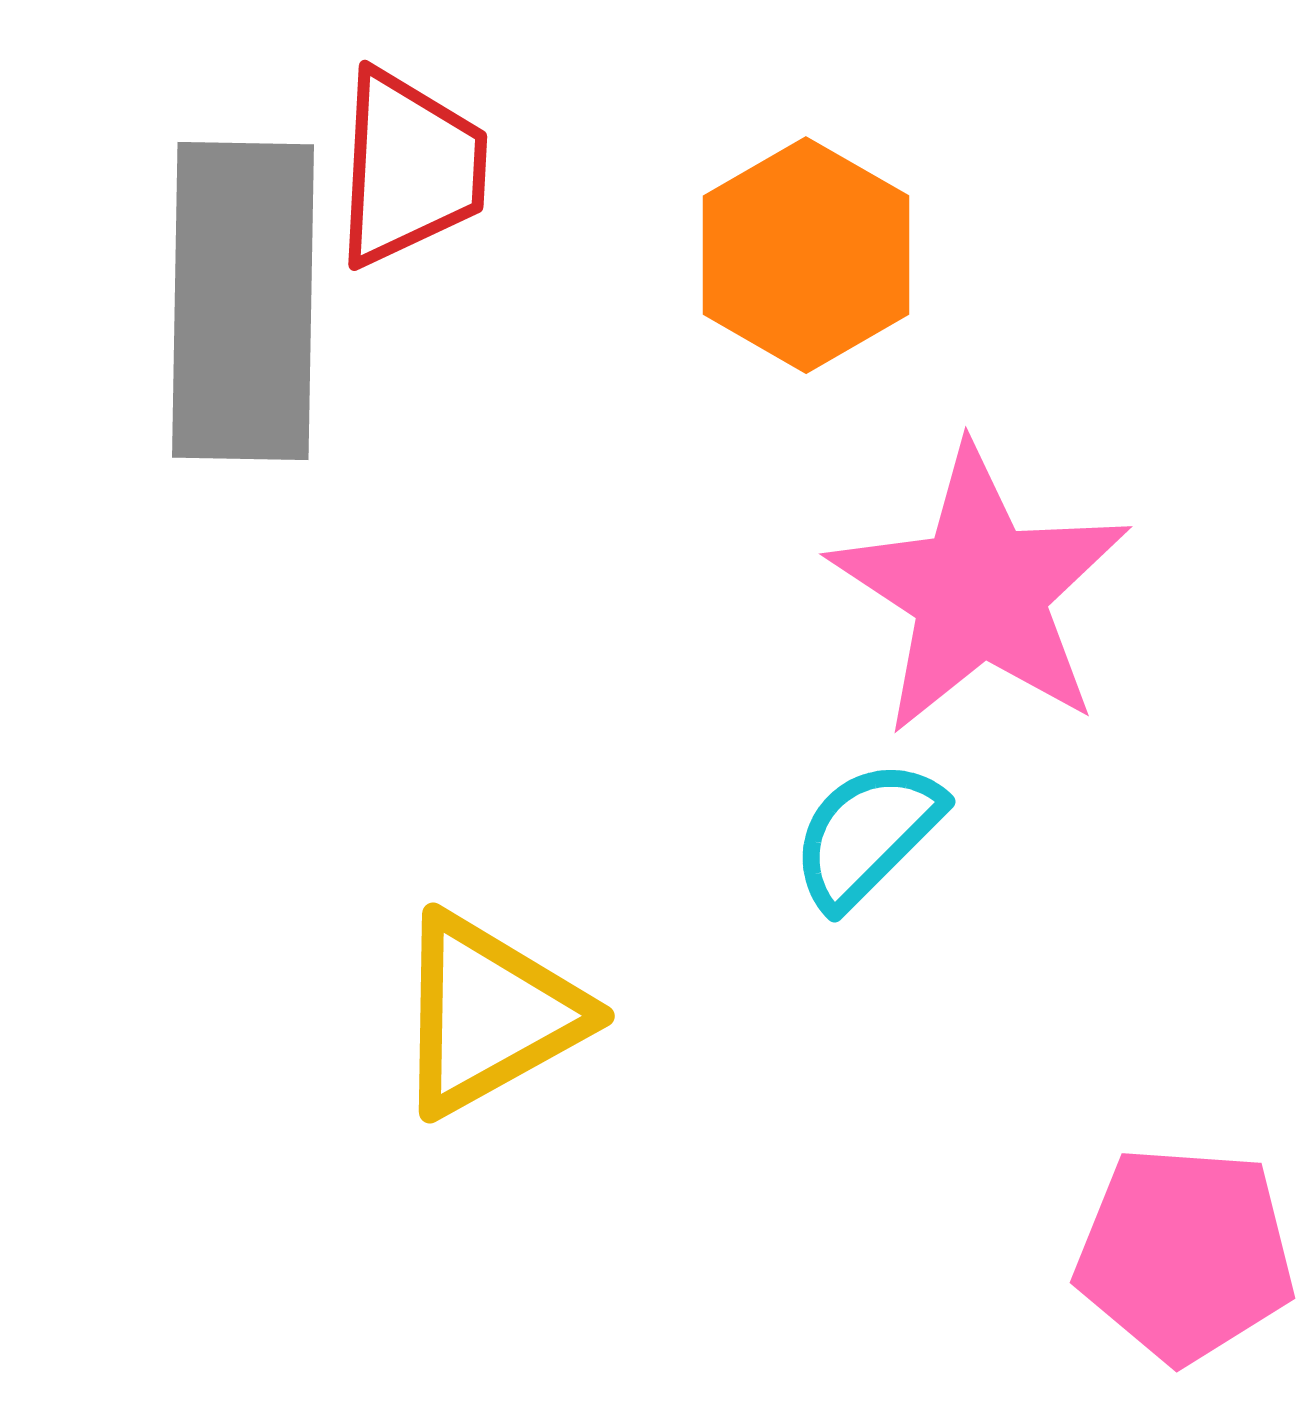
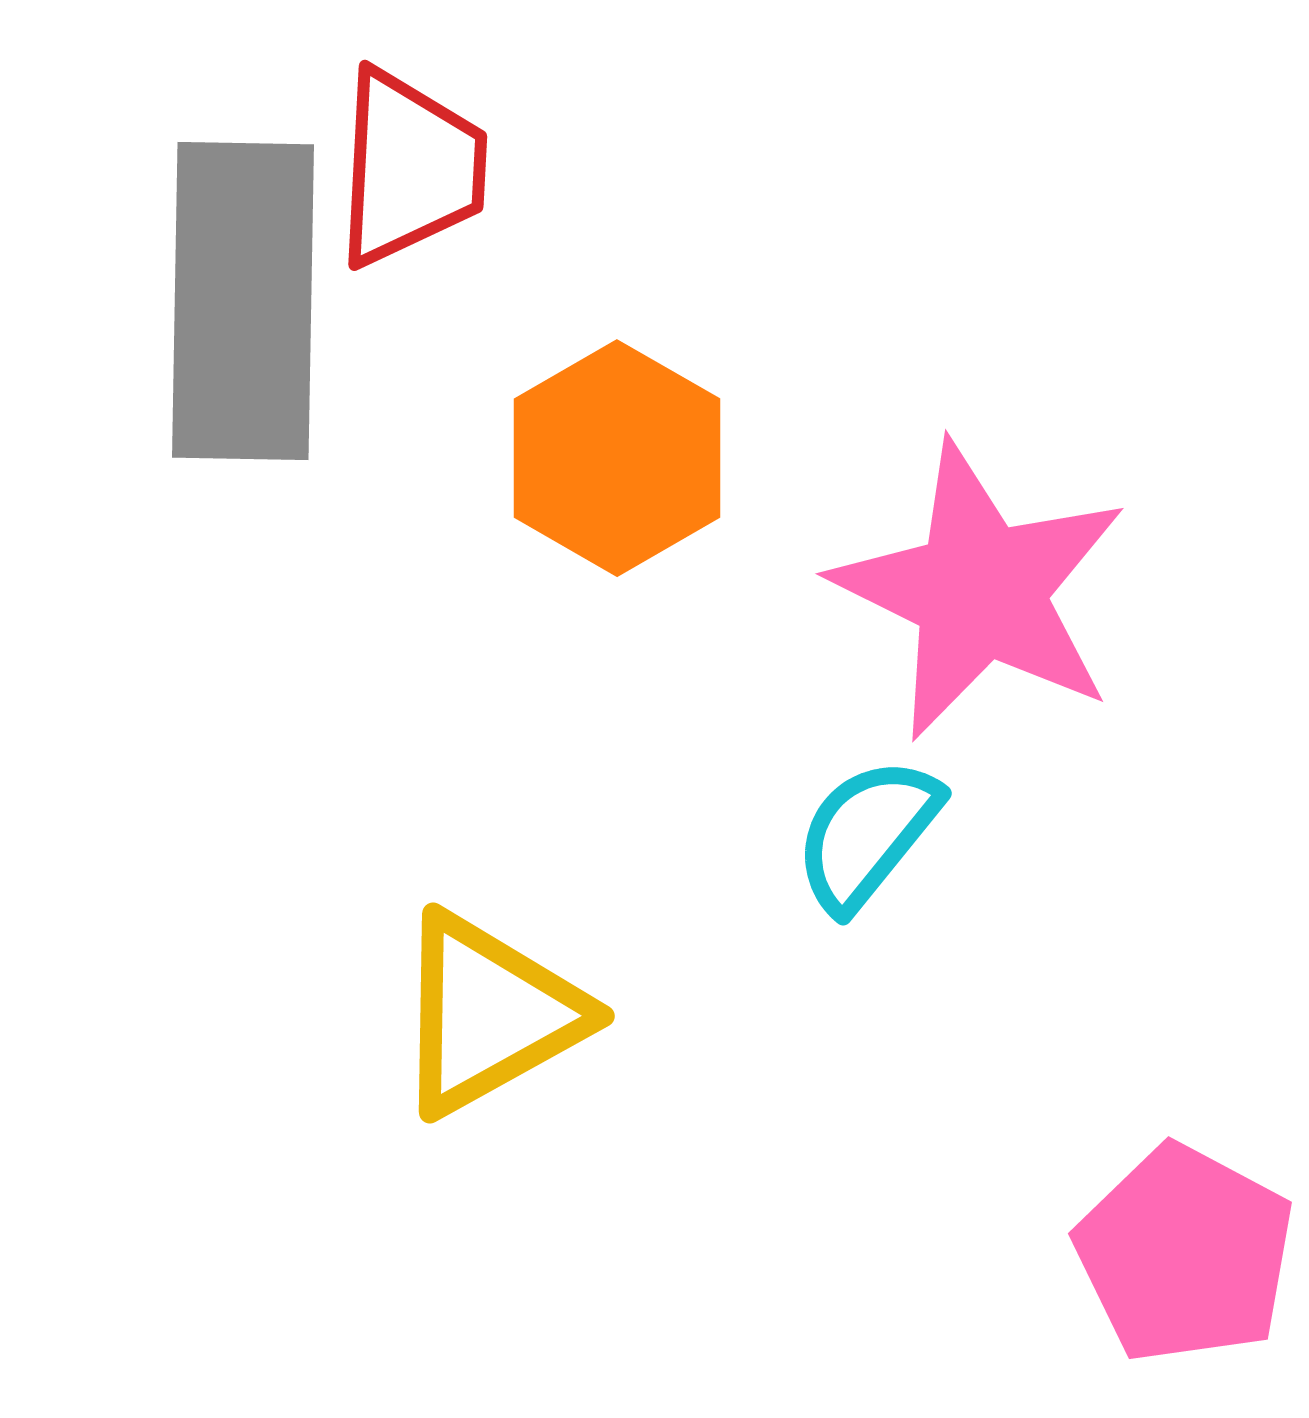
orange hexagon: moved 189 px left, 203 px down
pink star: rotated 7 degrees counterclockwise
cyan semicircle: rotated 6 degrees counterclockwise
pink pentagon: rotated 24 degrees clockwise
